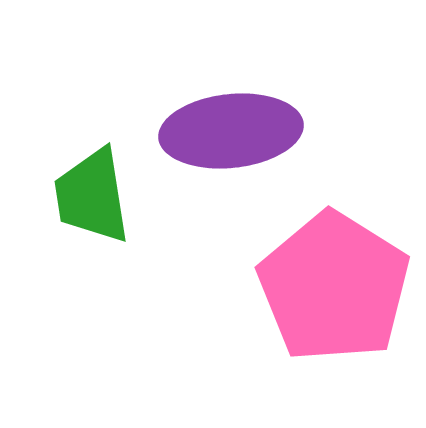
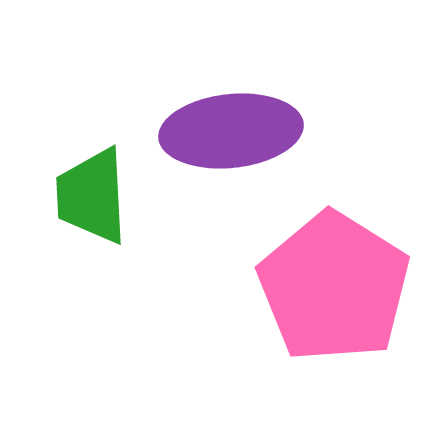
green trapezoid: rotated 6 degrees clockwise
